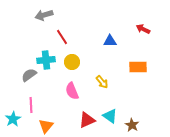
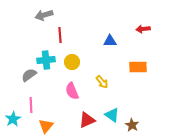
red arrow: rotated 32 degrees counterclockwise
red line: moved 2 px left, 2 px up; rotated 28 degrees clockwise
cyan triangle: moved 2 px right, 1 px up
